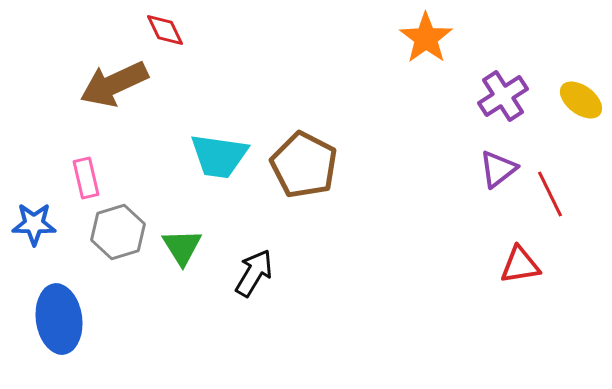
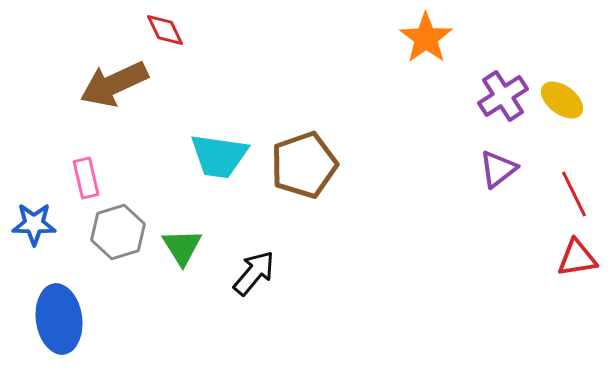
yellow ellipse: moved 19 px left
brown pentagon: rotated 26 degrees clockwise
red line: moved 24 px right
red triangle: moved 57 px right, 7 px up
black arrow: rotated 9 degrees clockwise
